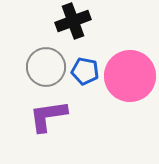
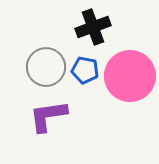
black cross: moved 20 px right, 6 px down
blue pentagon: moved 1 px up
